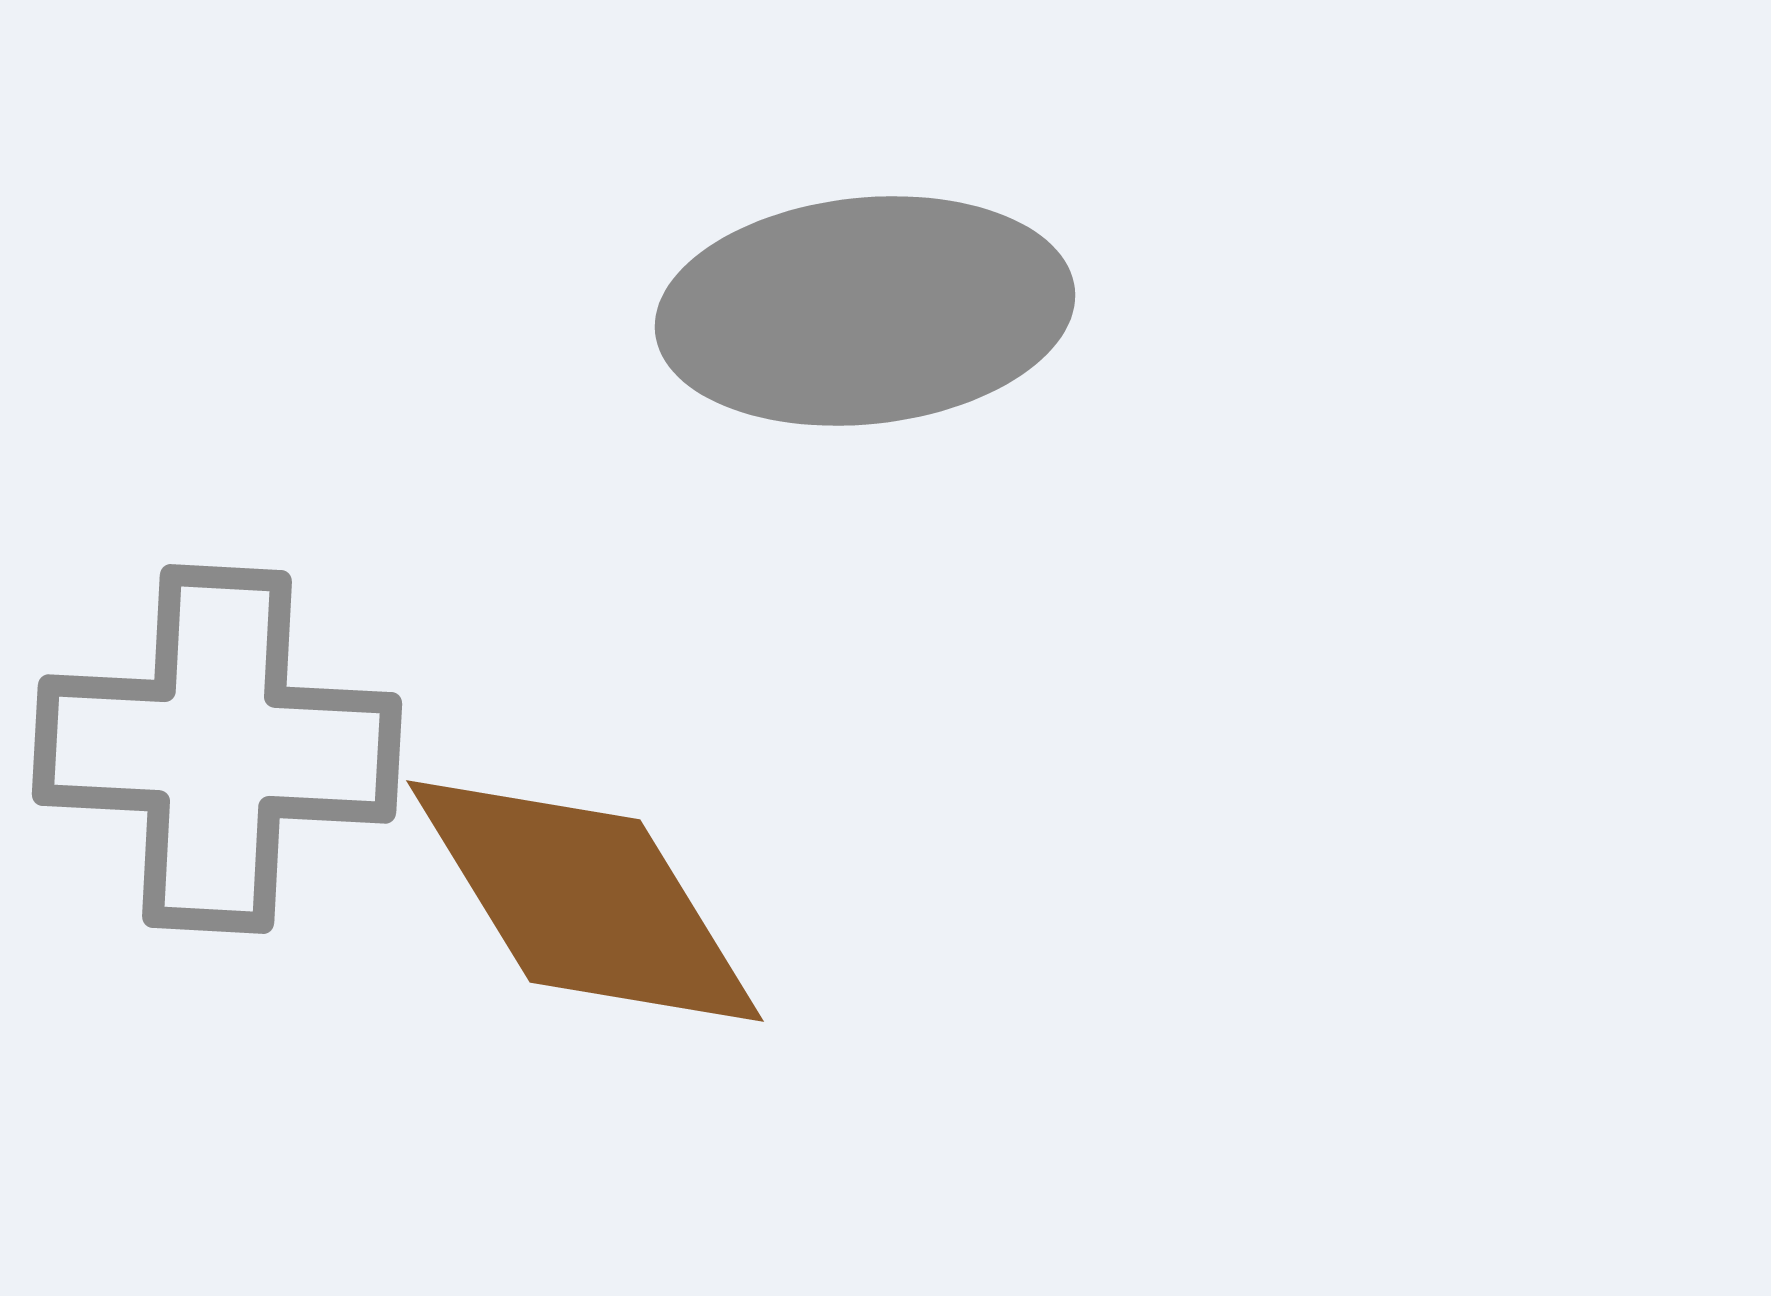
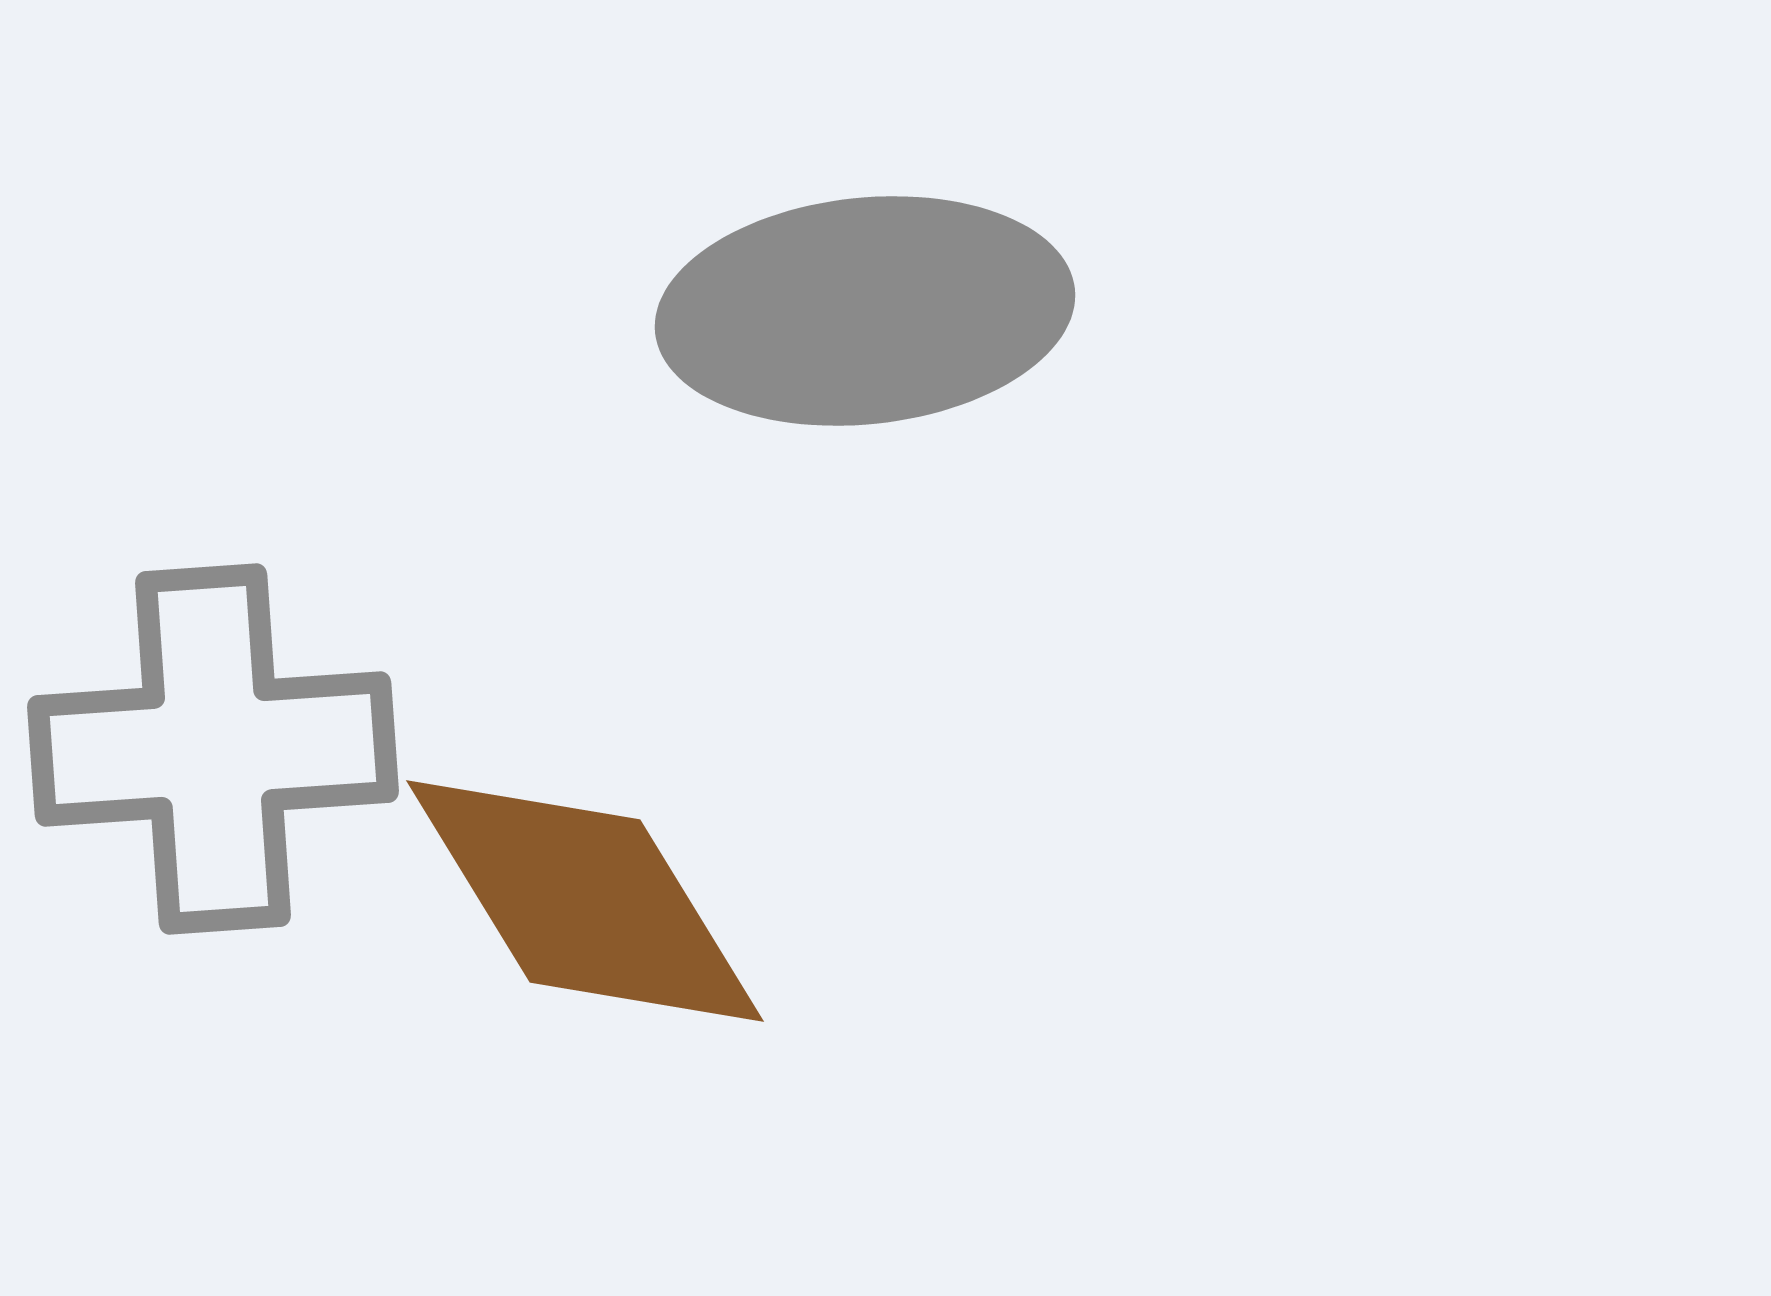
gray cross: moved 4 px left; rotated 7 degrees counterclockwise
